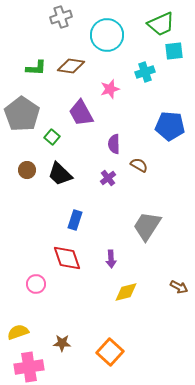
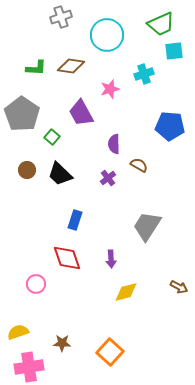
cyan cross: moved 1 px left, 2 px down
